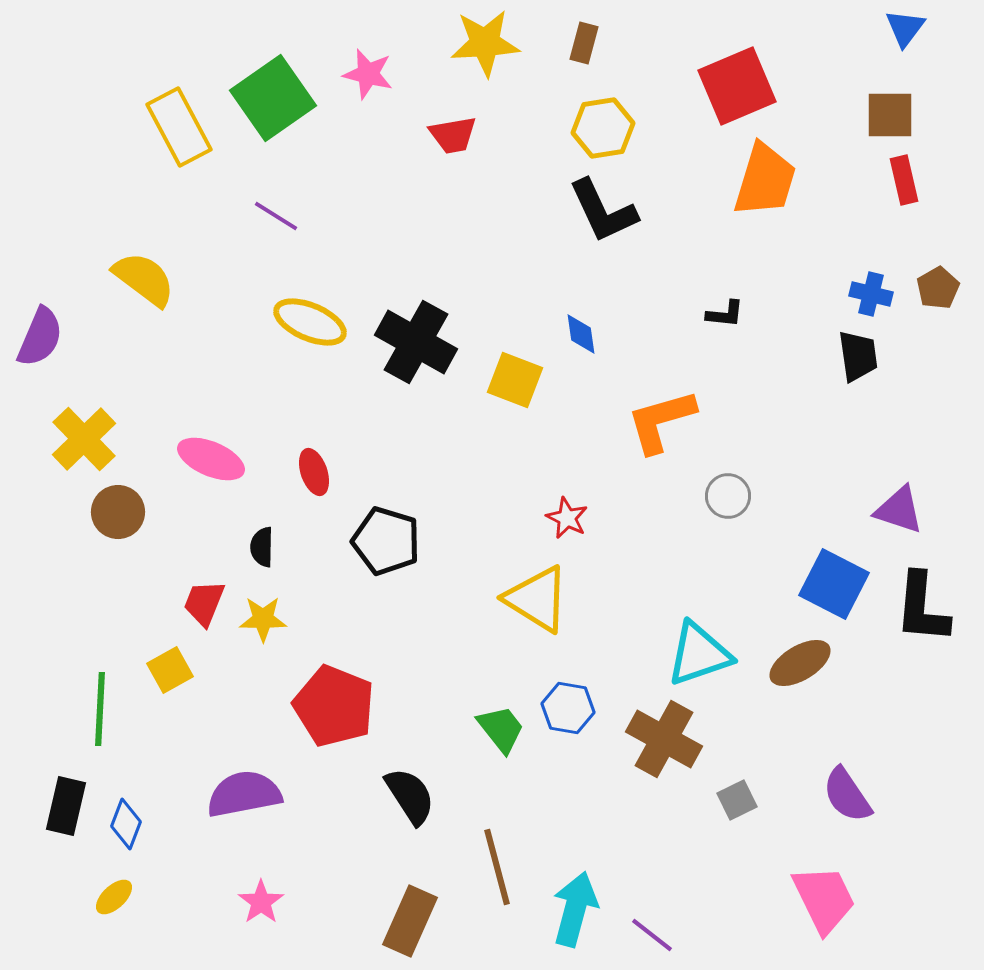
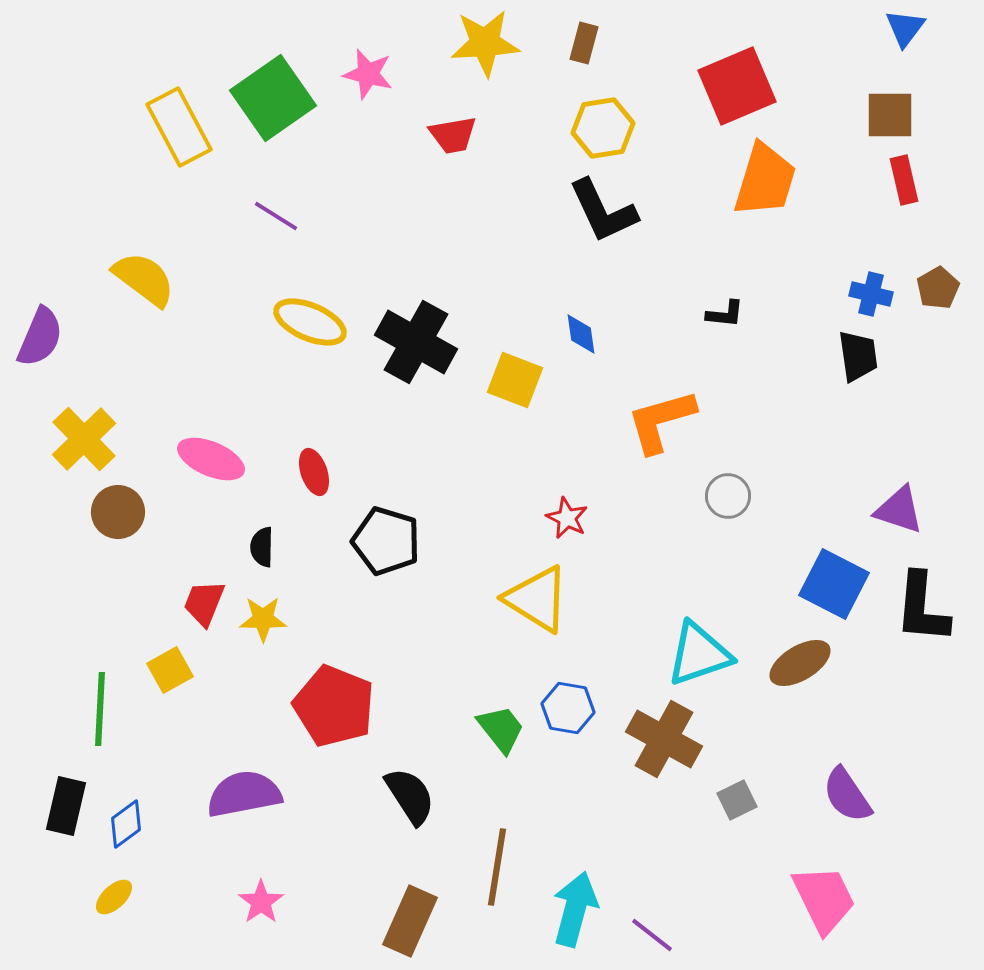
blue diamond at (126, 824): rotated 33 degrees clockwise
brown line at (497, 867): rotated 24 degrees clockwise
